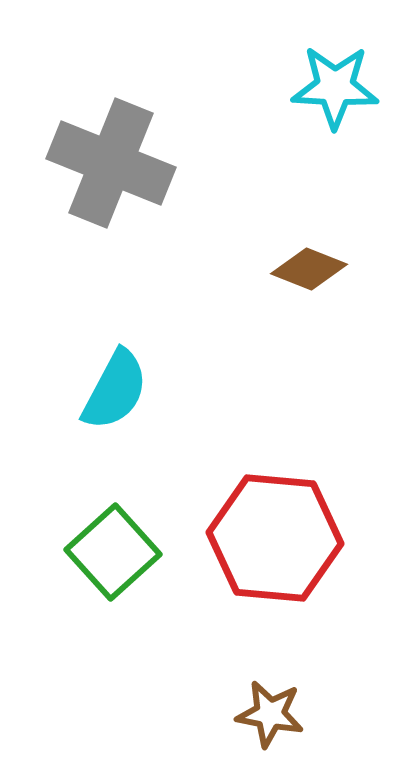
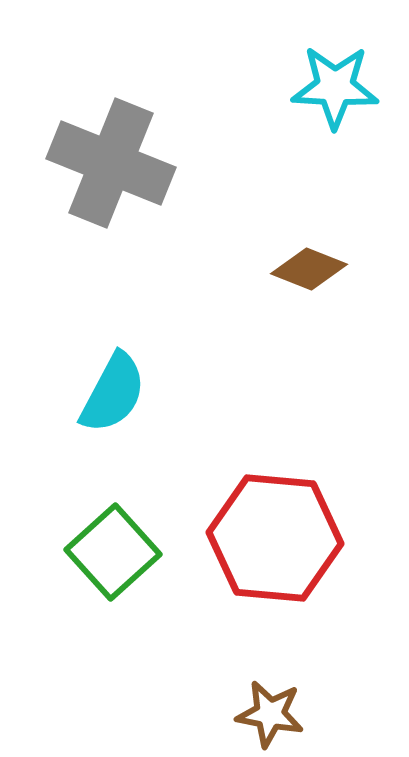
cyan semicircle: moved 2 px left, 3 px down
